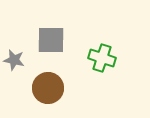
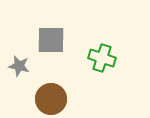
gray star: moved 5 px right, 6 px down
brown circle: moved 3 px right, 11 px down
